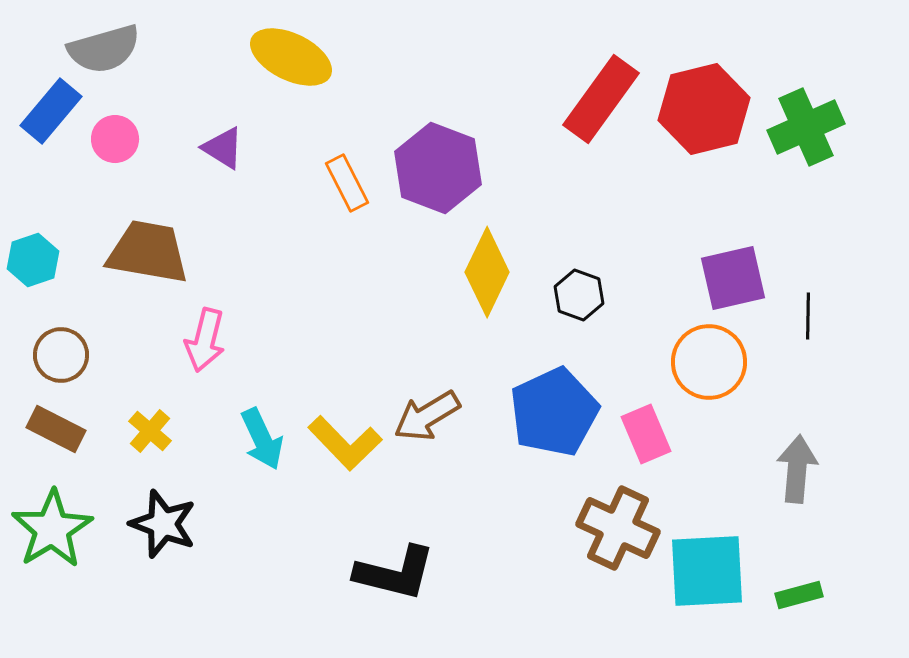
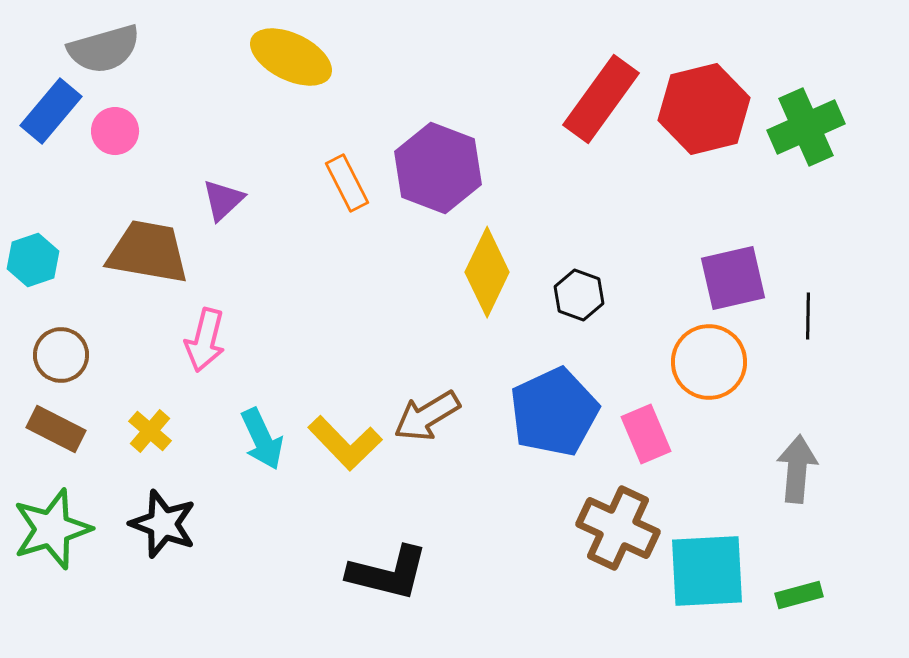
pink circle: moved 8 px up
purple triangle: moved 52 px down; rotated 45 degrees clockwise
green star: rotated 14 degrees clockwise
black L-shape: moved 7 px left
